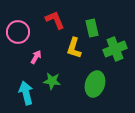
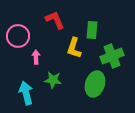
green rectangle: moved 2 px down; rotated 18 degrees clockwise
pink circle: moved 4 px down
green cross: moved 3 px left, 7 px down
pink arrow: rotated 32 degrees counterclockwise
green star: moved 1 px right, 1 px up
